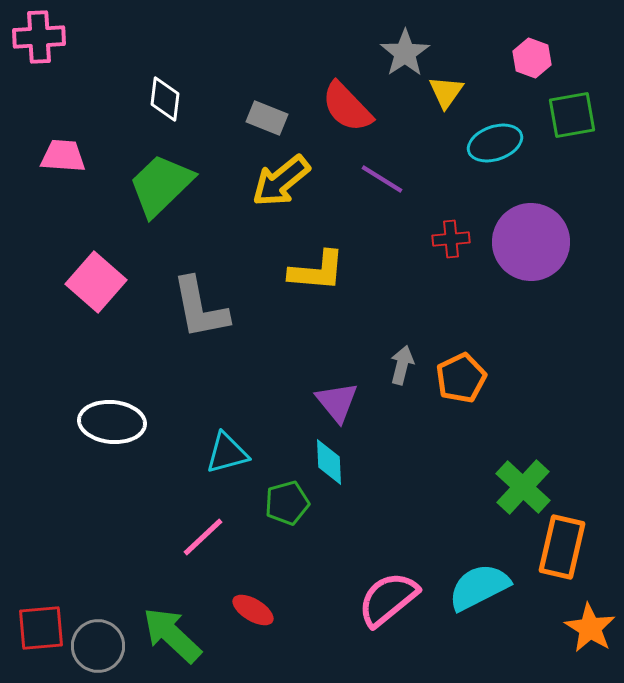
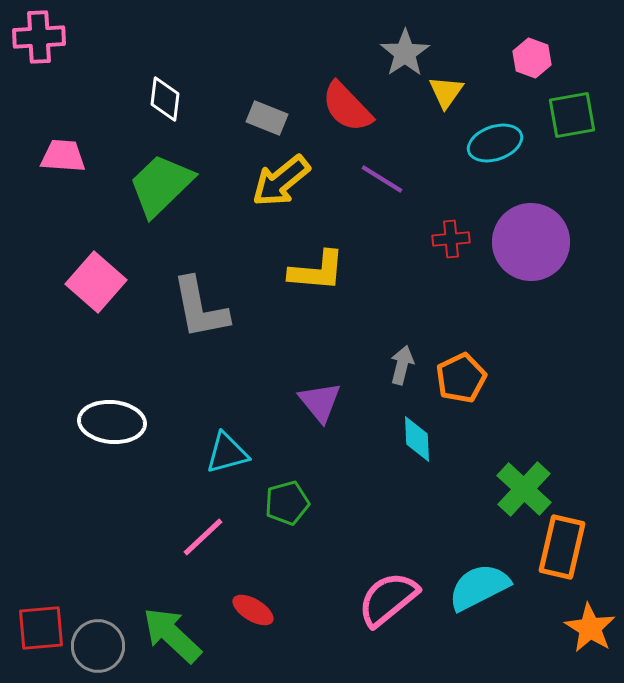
purple triangle: moved 17 px left
cyan diamond: moved 88 px right, 23 px up
green cross: moved 1 px right, 2 px down
